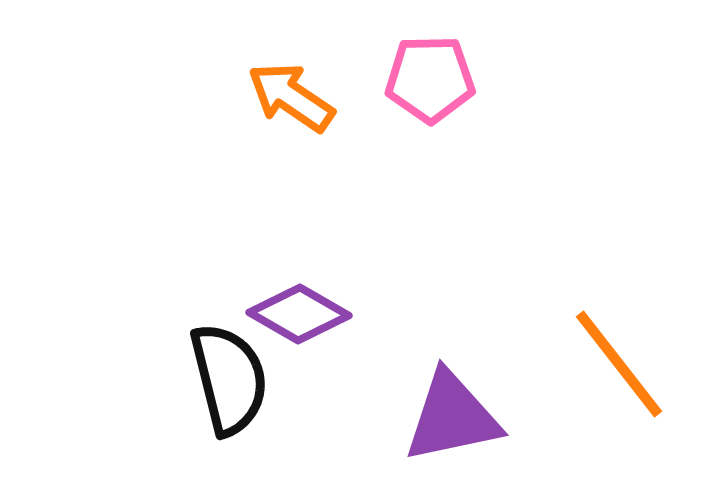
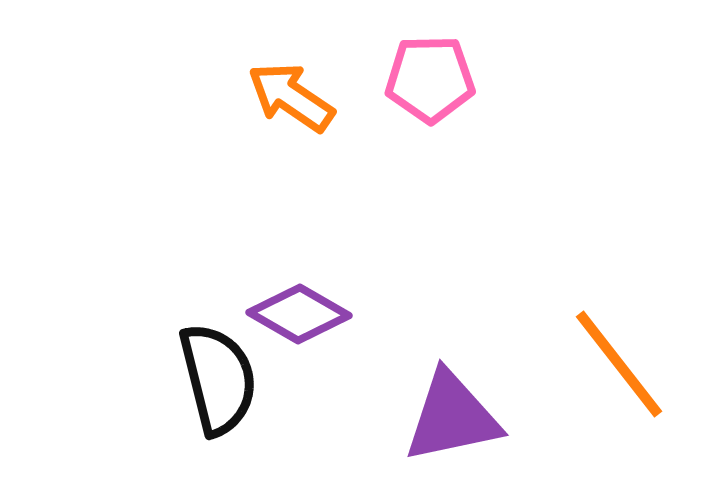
black semicircle: moved 11 px left
